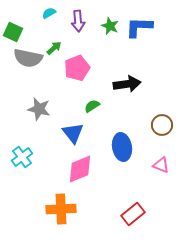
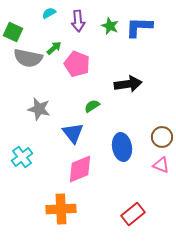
pink pentagon: moved 4 px up; rotated 30 degrees counterclockwise
black arrow: moved 1 px right
brown circle: moved 12 px down
